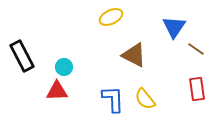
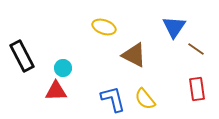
yellow ellipse: moved 7 px left, 10 px down; rotated 45 degrees clockwise
cyan circle: moved 1 px left, 1 px down
red triangle: moved 1 px left
blue L-shape: rotated 12 degrees counterclockwise
